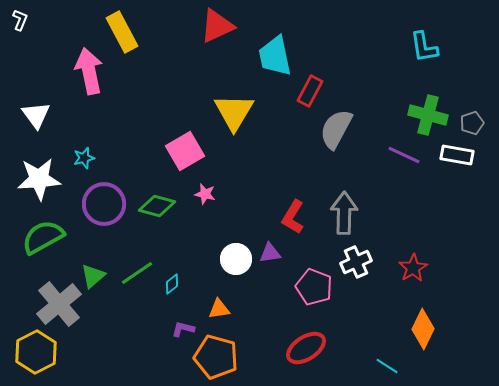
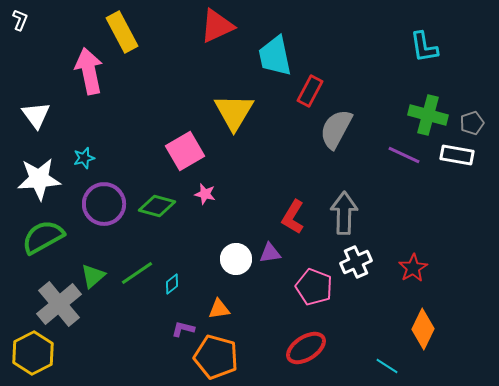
yellow hexagon: moved 3 px left, 1 px down
